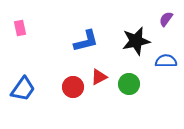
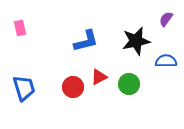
blue trapezoid: moved 1 px right, 1 px up; rotated 52 degrees counterclockwise
